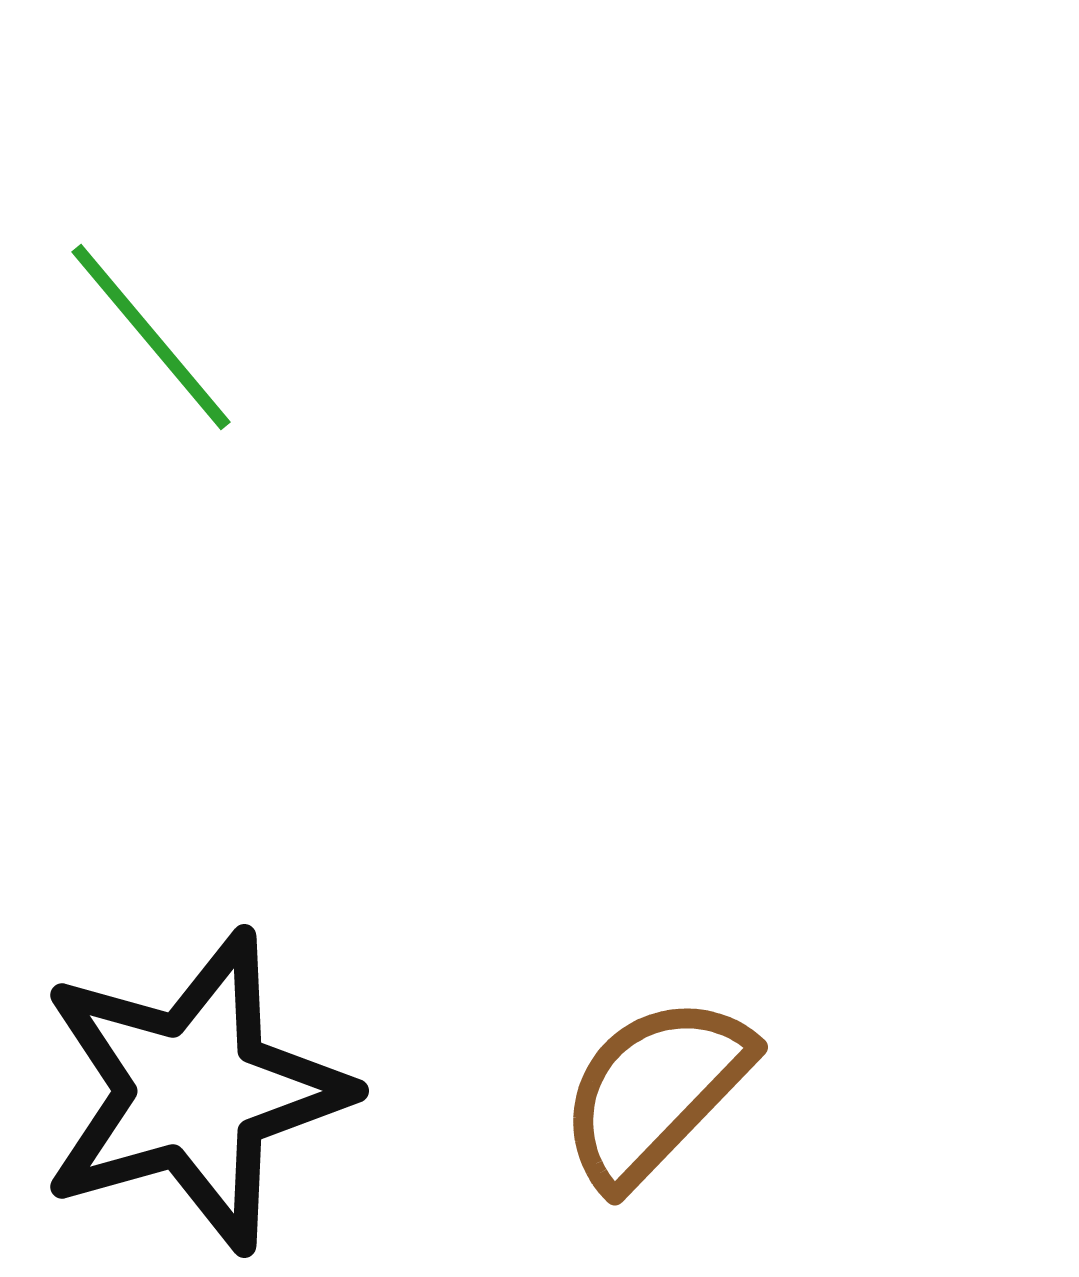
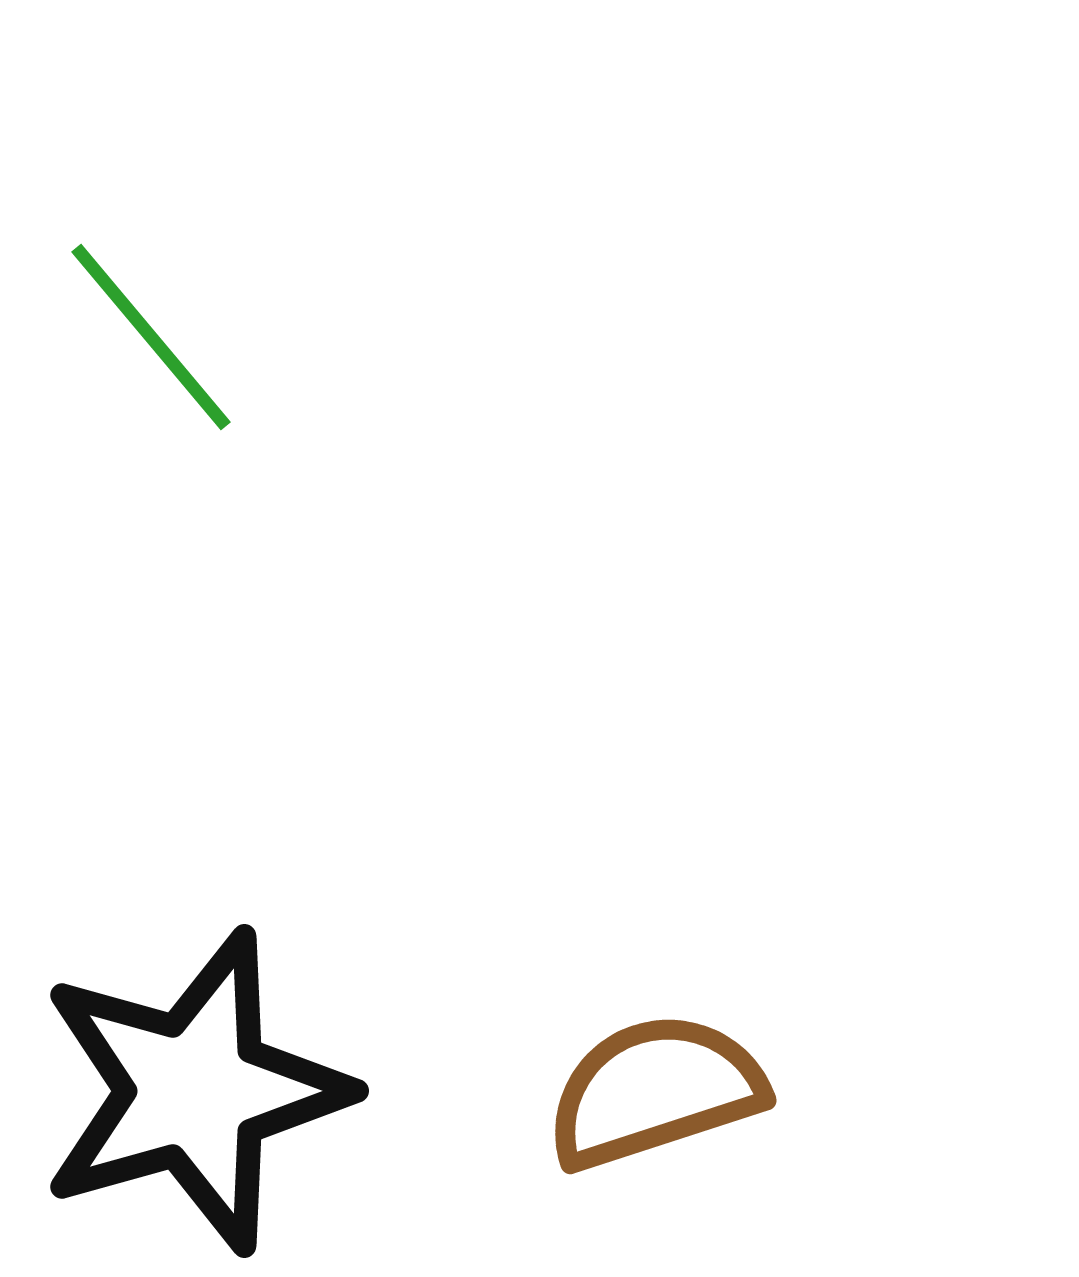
brown semicircle: rotated 28 degrees clockwise
